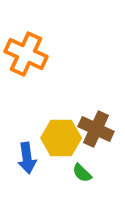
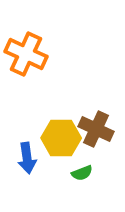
green semicircle: rotated 65 degrees counterclockwise
